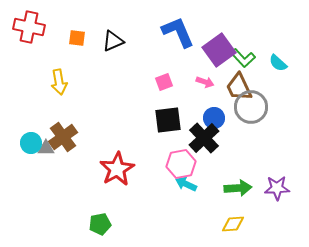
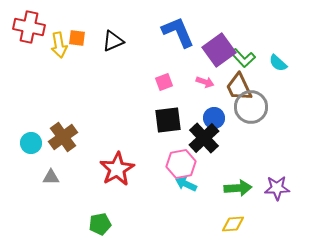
yellow arrow: moved 37 px up
gray triangle: moved 5 px right, 29 px down
